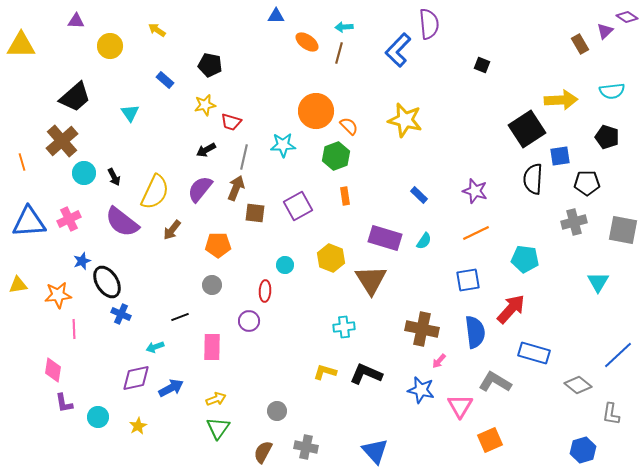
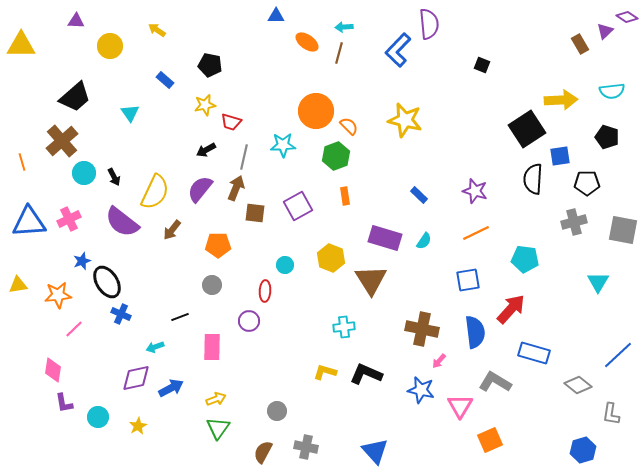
pink line at (74, 329): rotated 48 degrees clockwise
